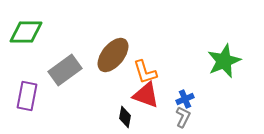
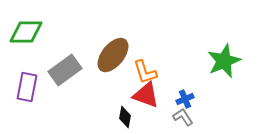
purple rectangle: moved 9 px up
gray L-shape: rotated 60 degrees counterclockwise
